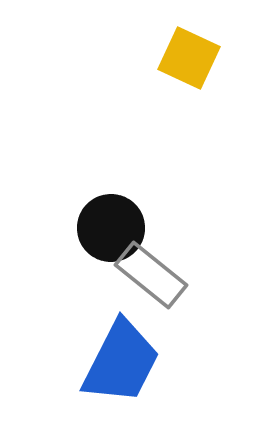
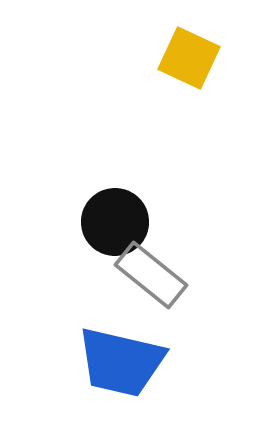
black circle: moved 4 px right, 6 px up
blue trapezoid: rotated 76 degrees clockwise
